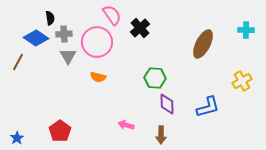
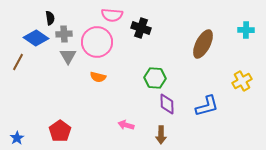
pink semicircle: rotated 130 degrees clockwise
black cross: moved 1 px right; rotated 30 degrees counterclockwise
blue L-shape: moved 1 px left, 1 px up
